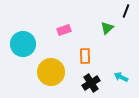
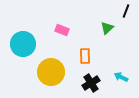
pink rectangle: moved 2 px left; rotated 40 degrees clockwise
